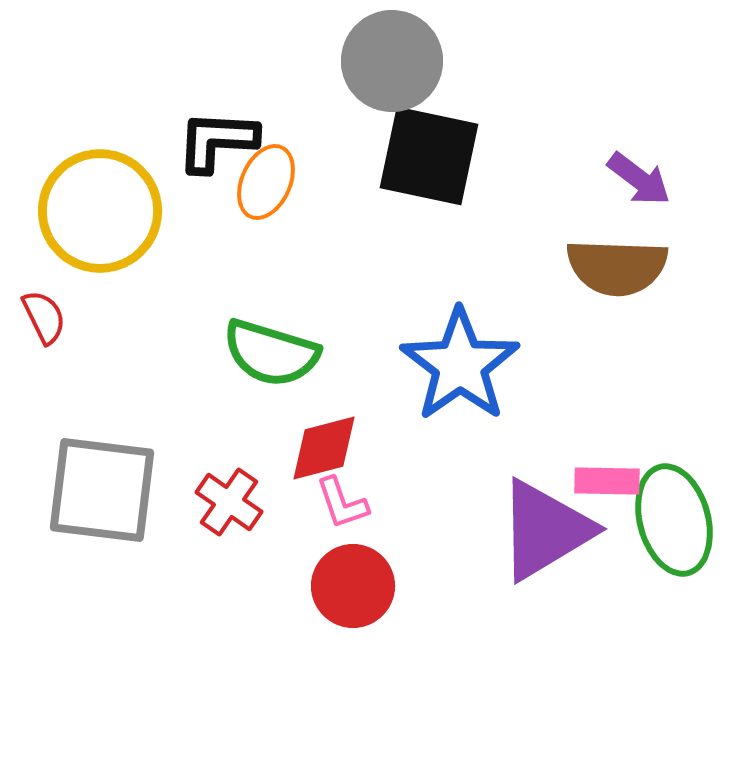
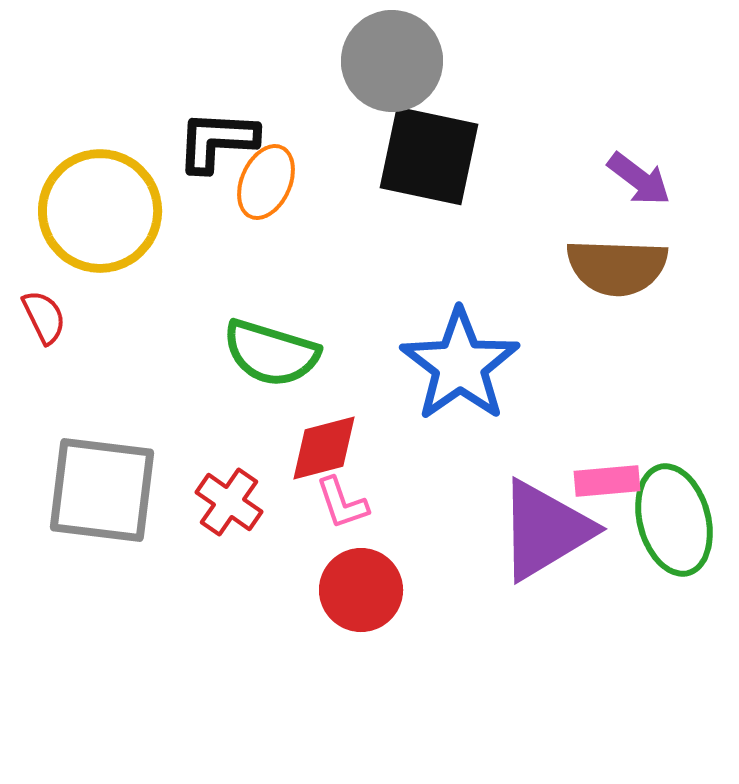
pink rectangle: rotated 6 degrees counterclockwise
red circle: moved 8 px right, 4 px down
